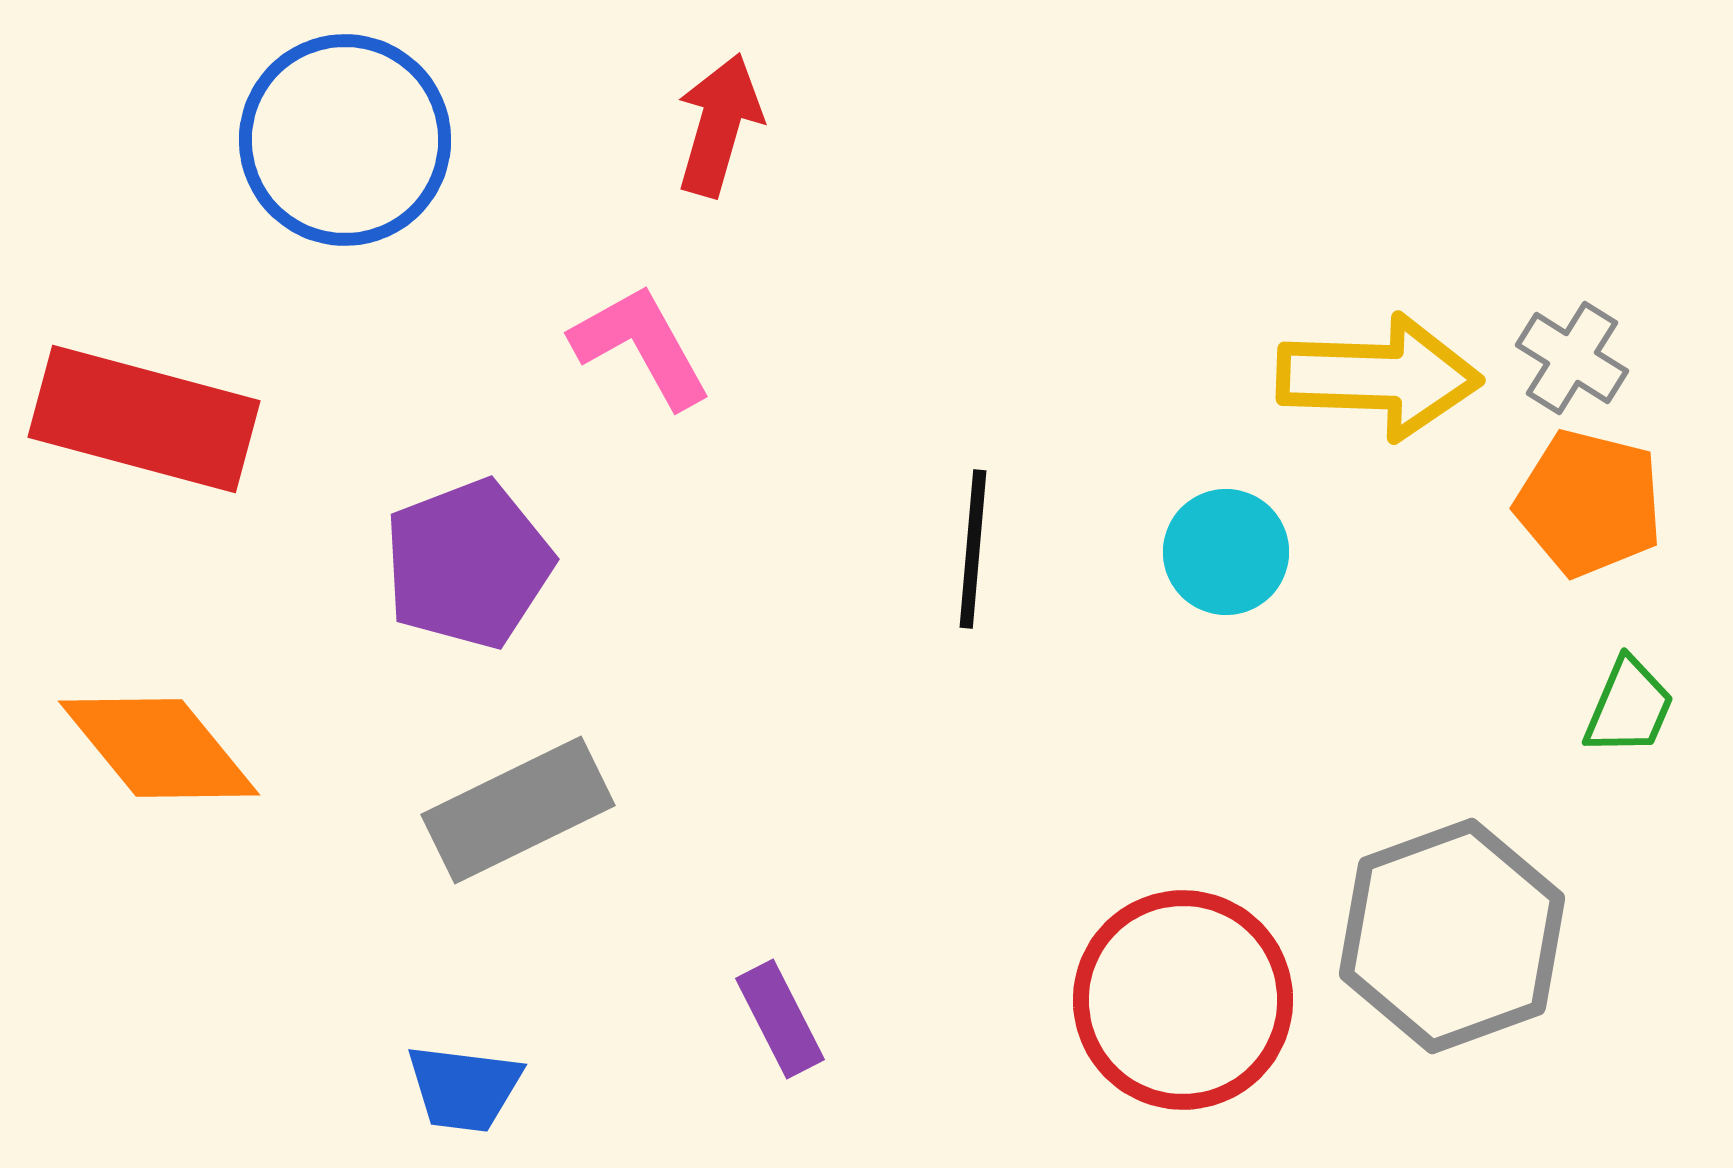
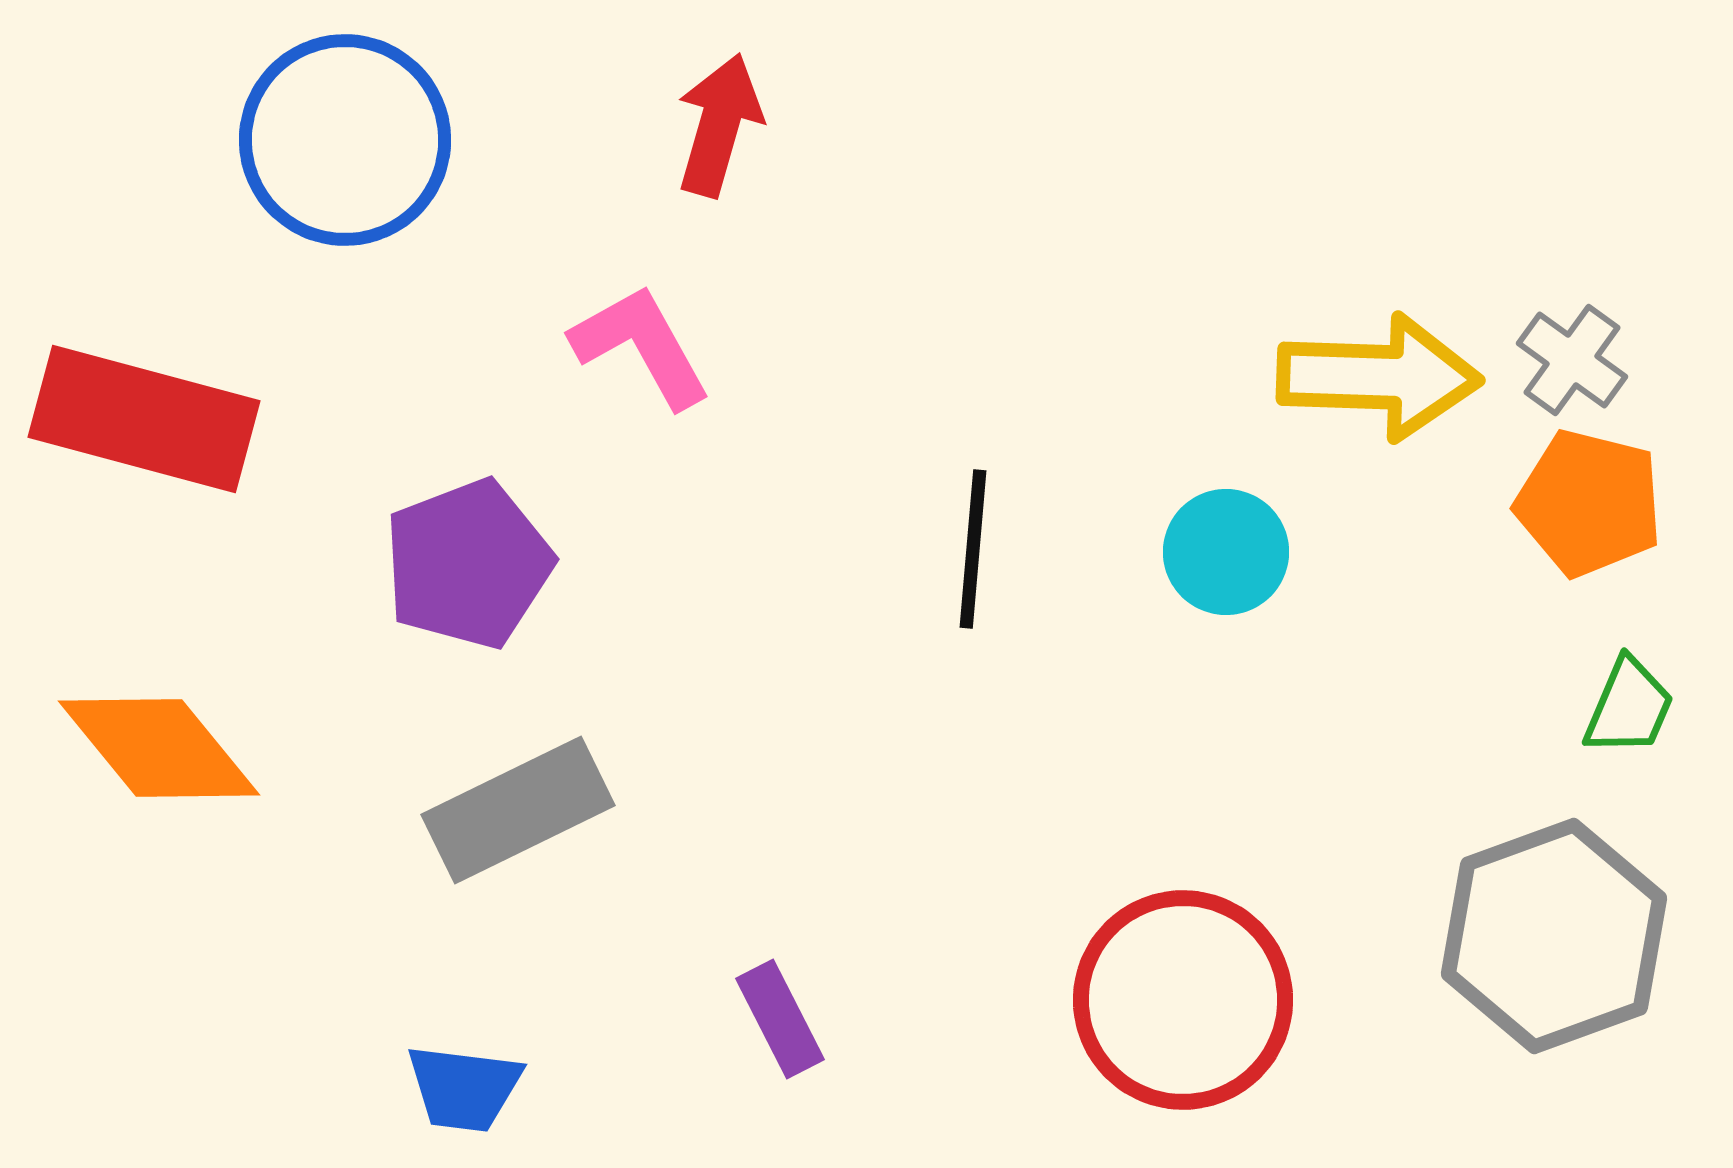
gray cross: moved 2 px down; rotated 4 degrees clockwise
gray hexagon: moved 102 px right
